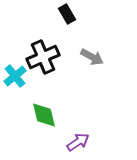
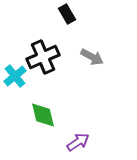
green diamond: moved 1 px left
